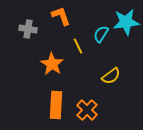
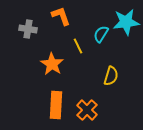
yellow semicircle: rotated 36 degrees counterclockwise
